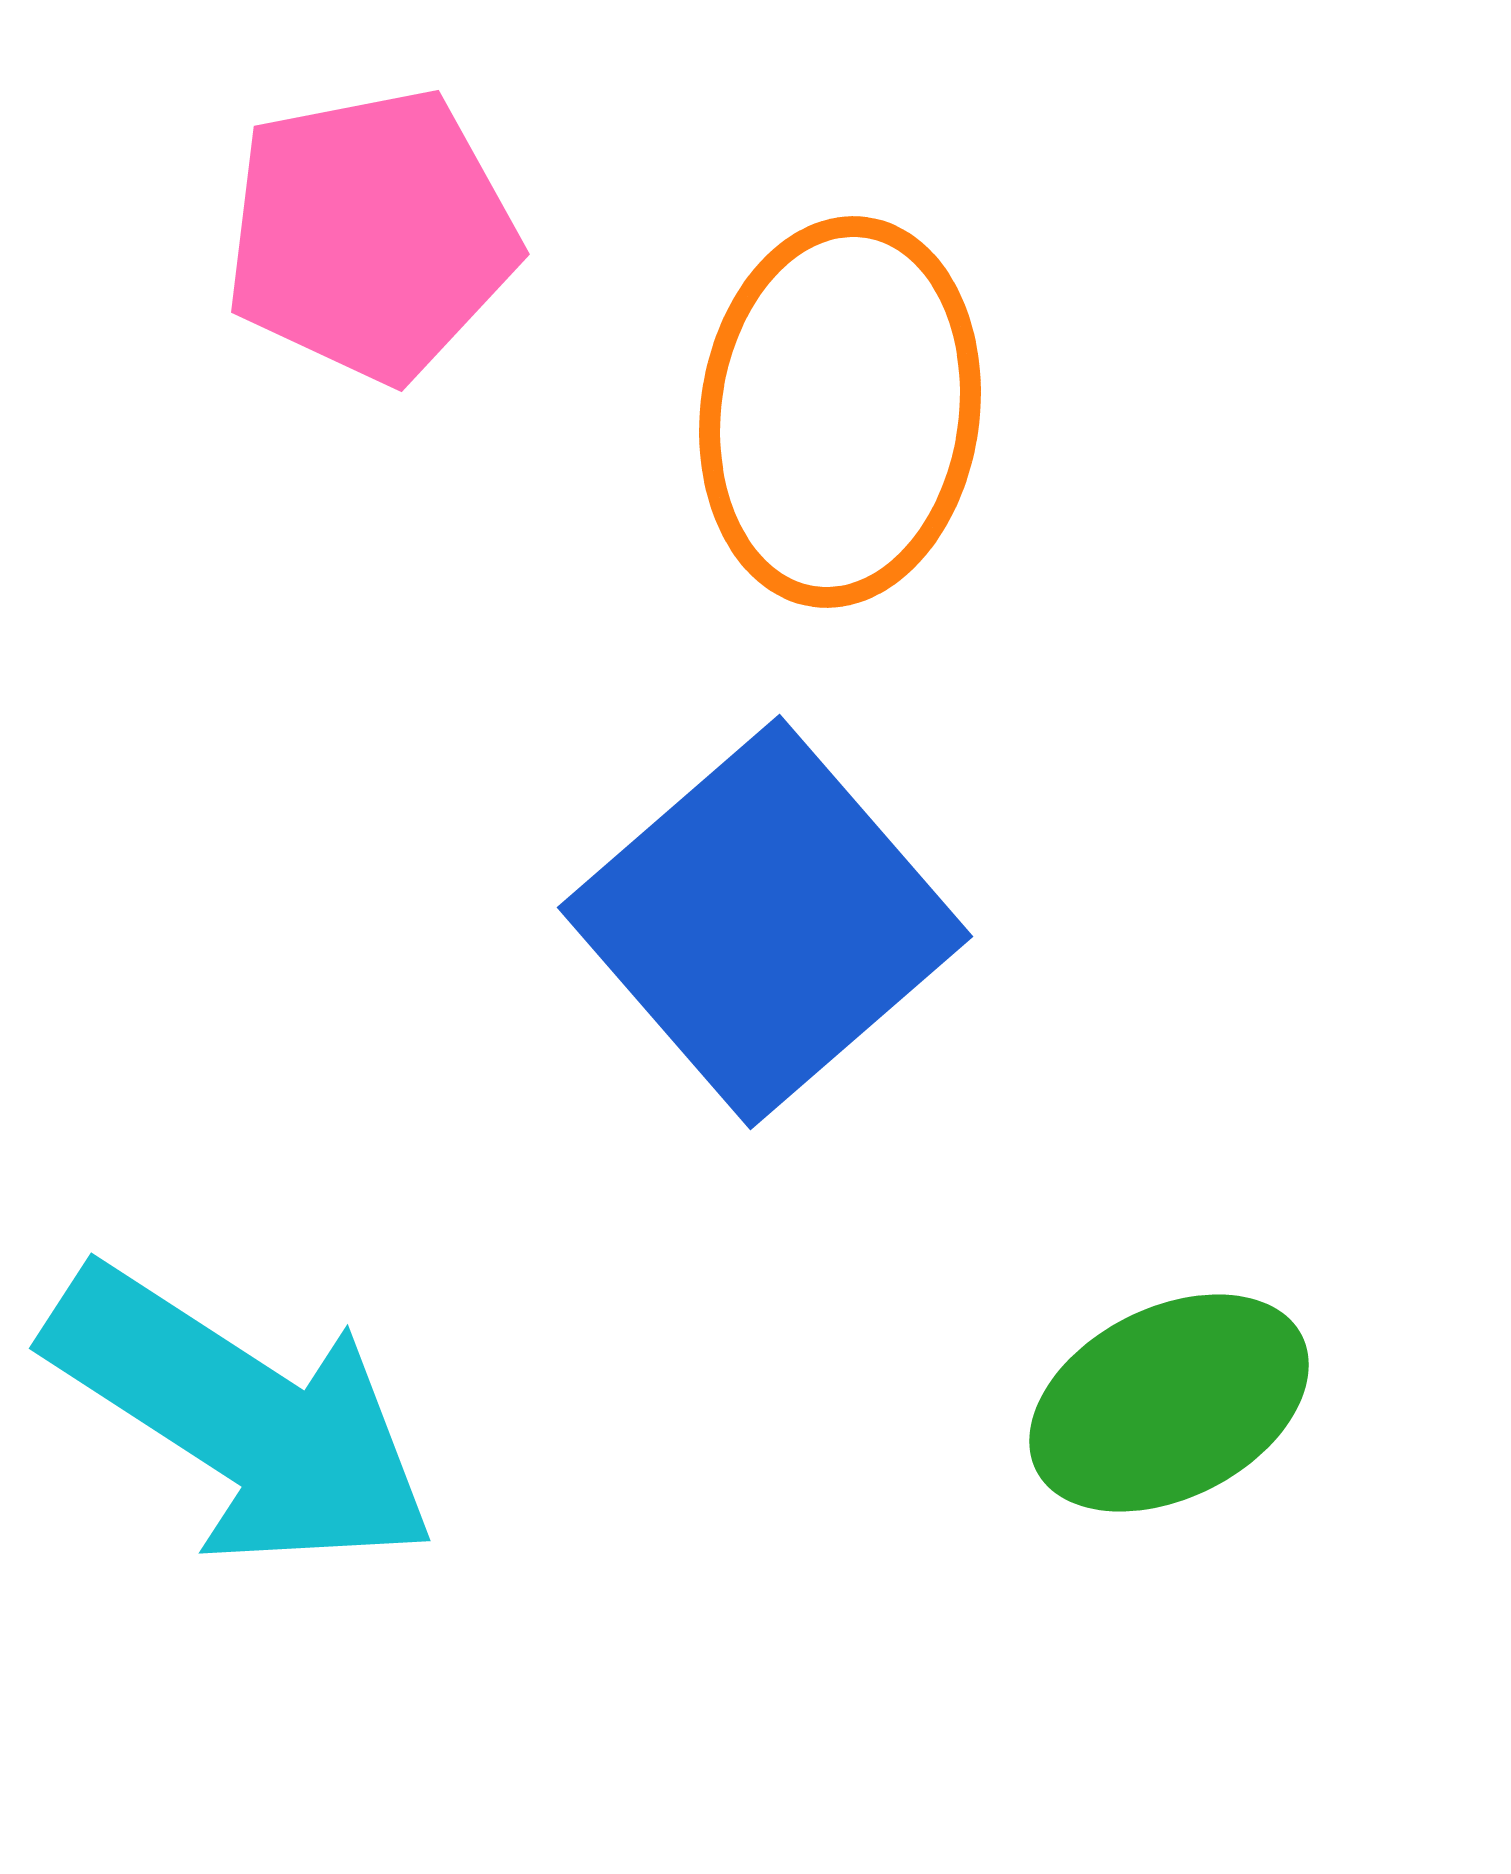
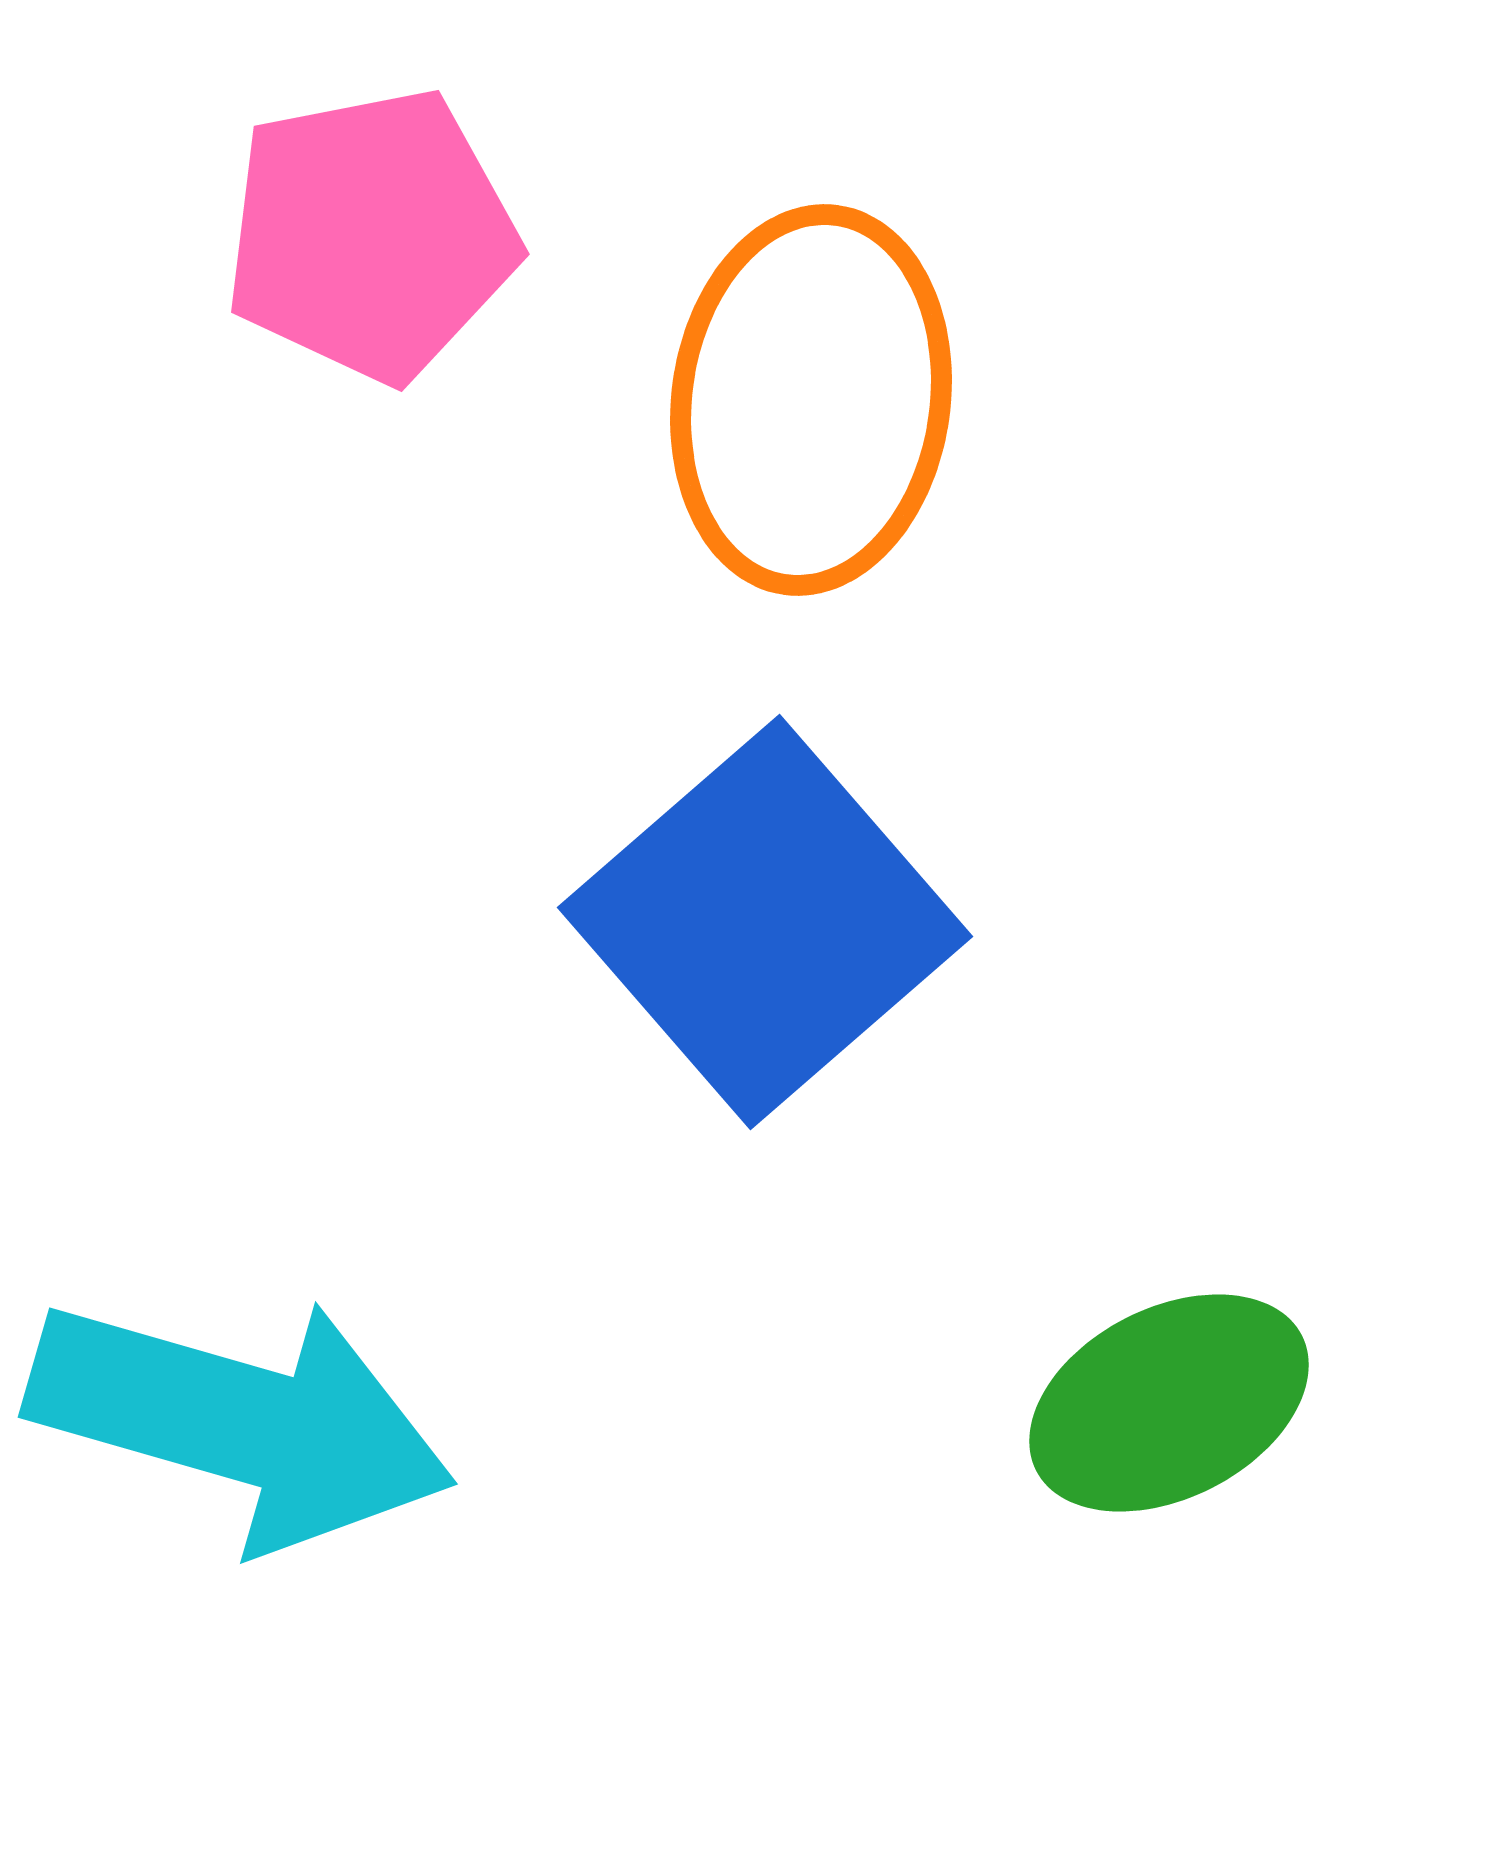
orange ellipse: moved 29 px left, 12 px up
cyan arrow: moved 4 px down; rotated 17 degrees counterclockwise
